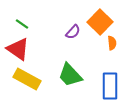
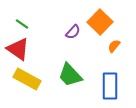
orange semicircle: moved 2 px right, 3 px down; rotated 136 degrees counterclockwise
